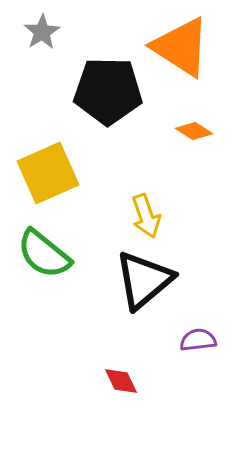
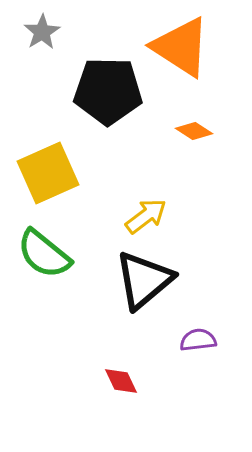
yellow arrow: rotated 108 degrees counterclockwise
